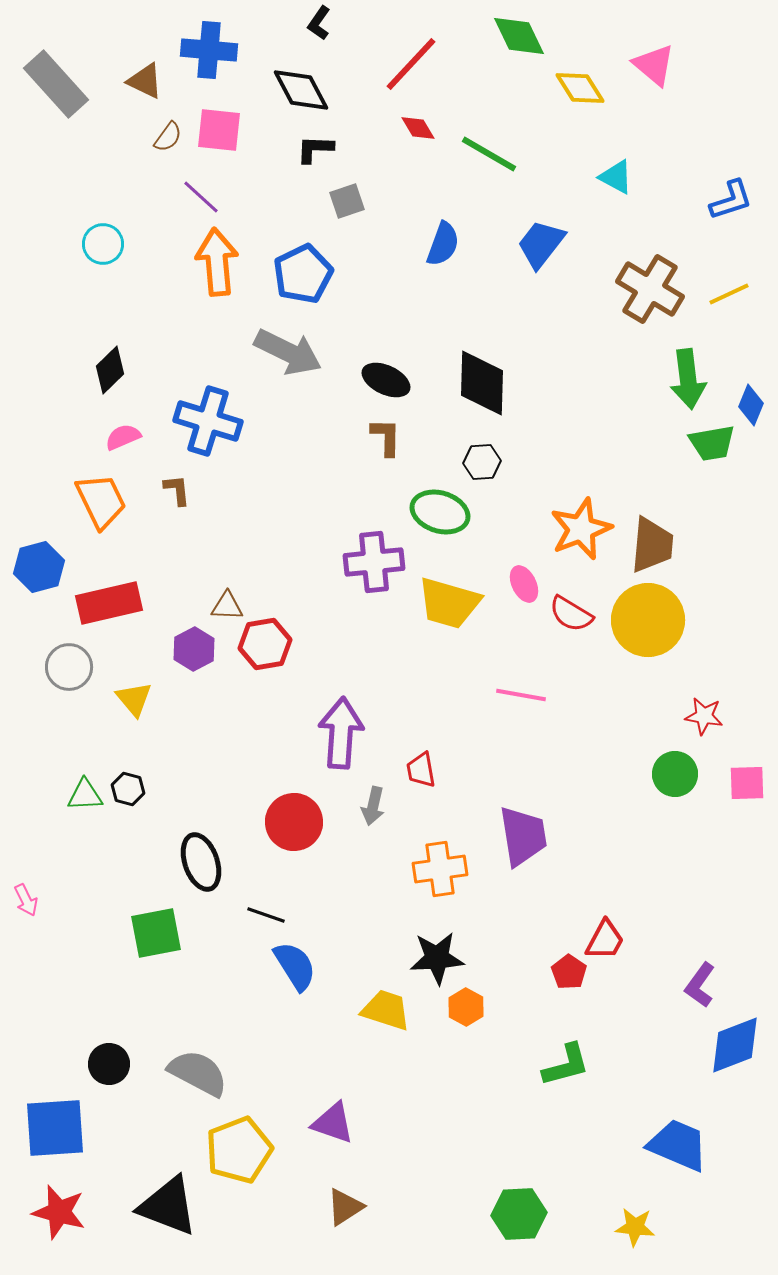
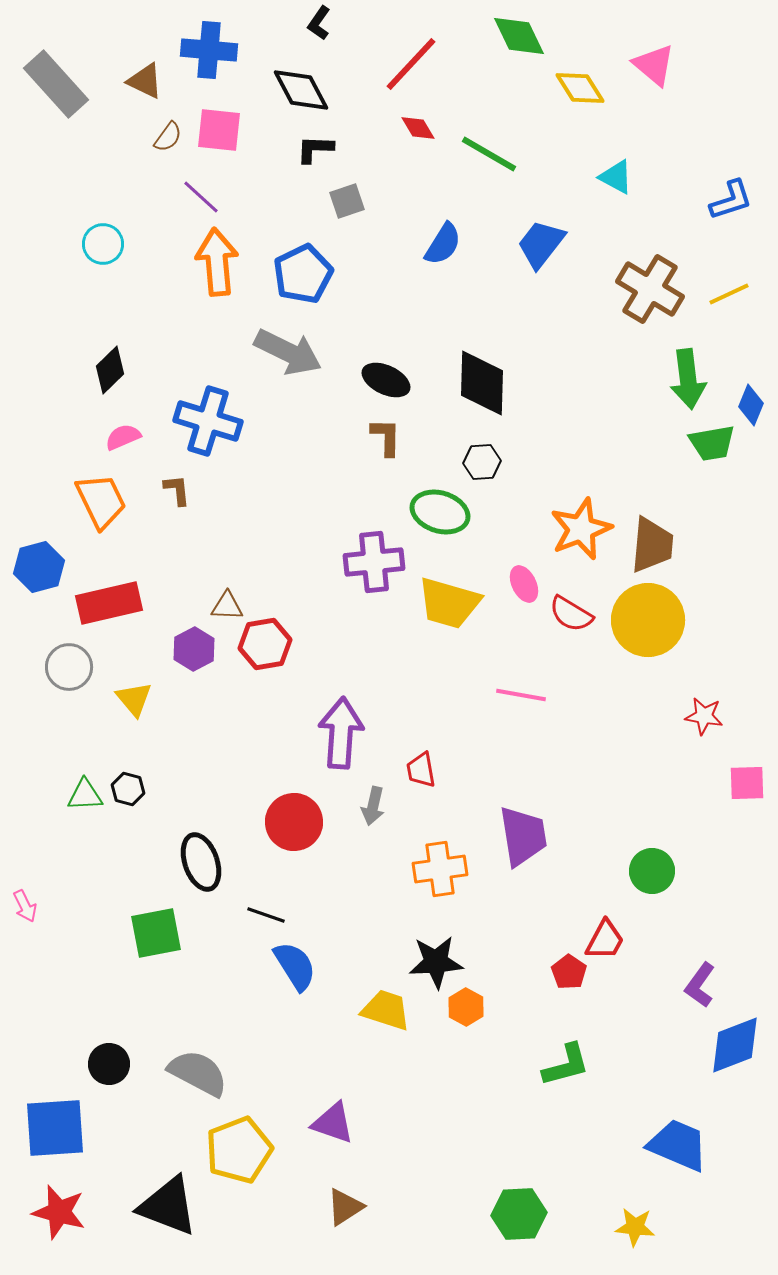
blue semicircle at (443, 244): rotated 12 degrees clockwise
green circle at (675, 774): moved 23 px left, 97 px down
pink arrow at (26, 900): moved 1 px left, 6 px down
black star at (437, 958): moved 1 px left, 4 px down
